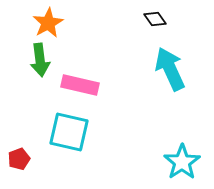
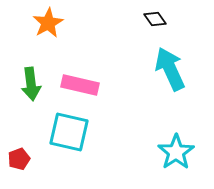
green arrow: moved 9 px left, 24 px down
cyan star: moved 6 px left, 10 px up
